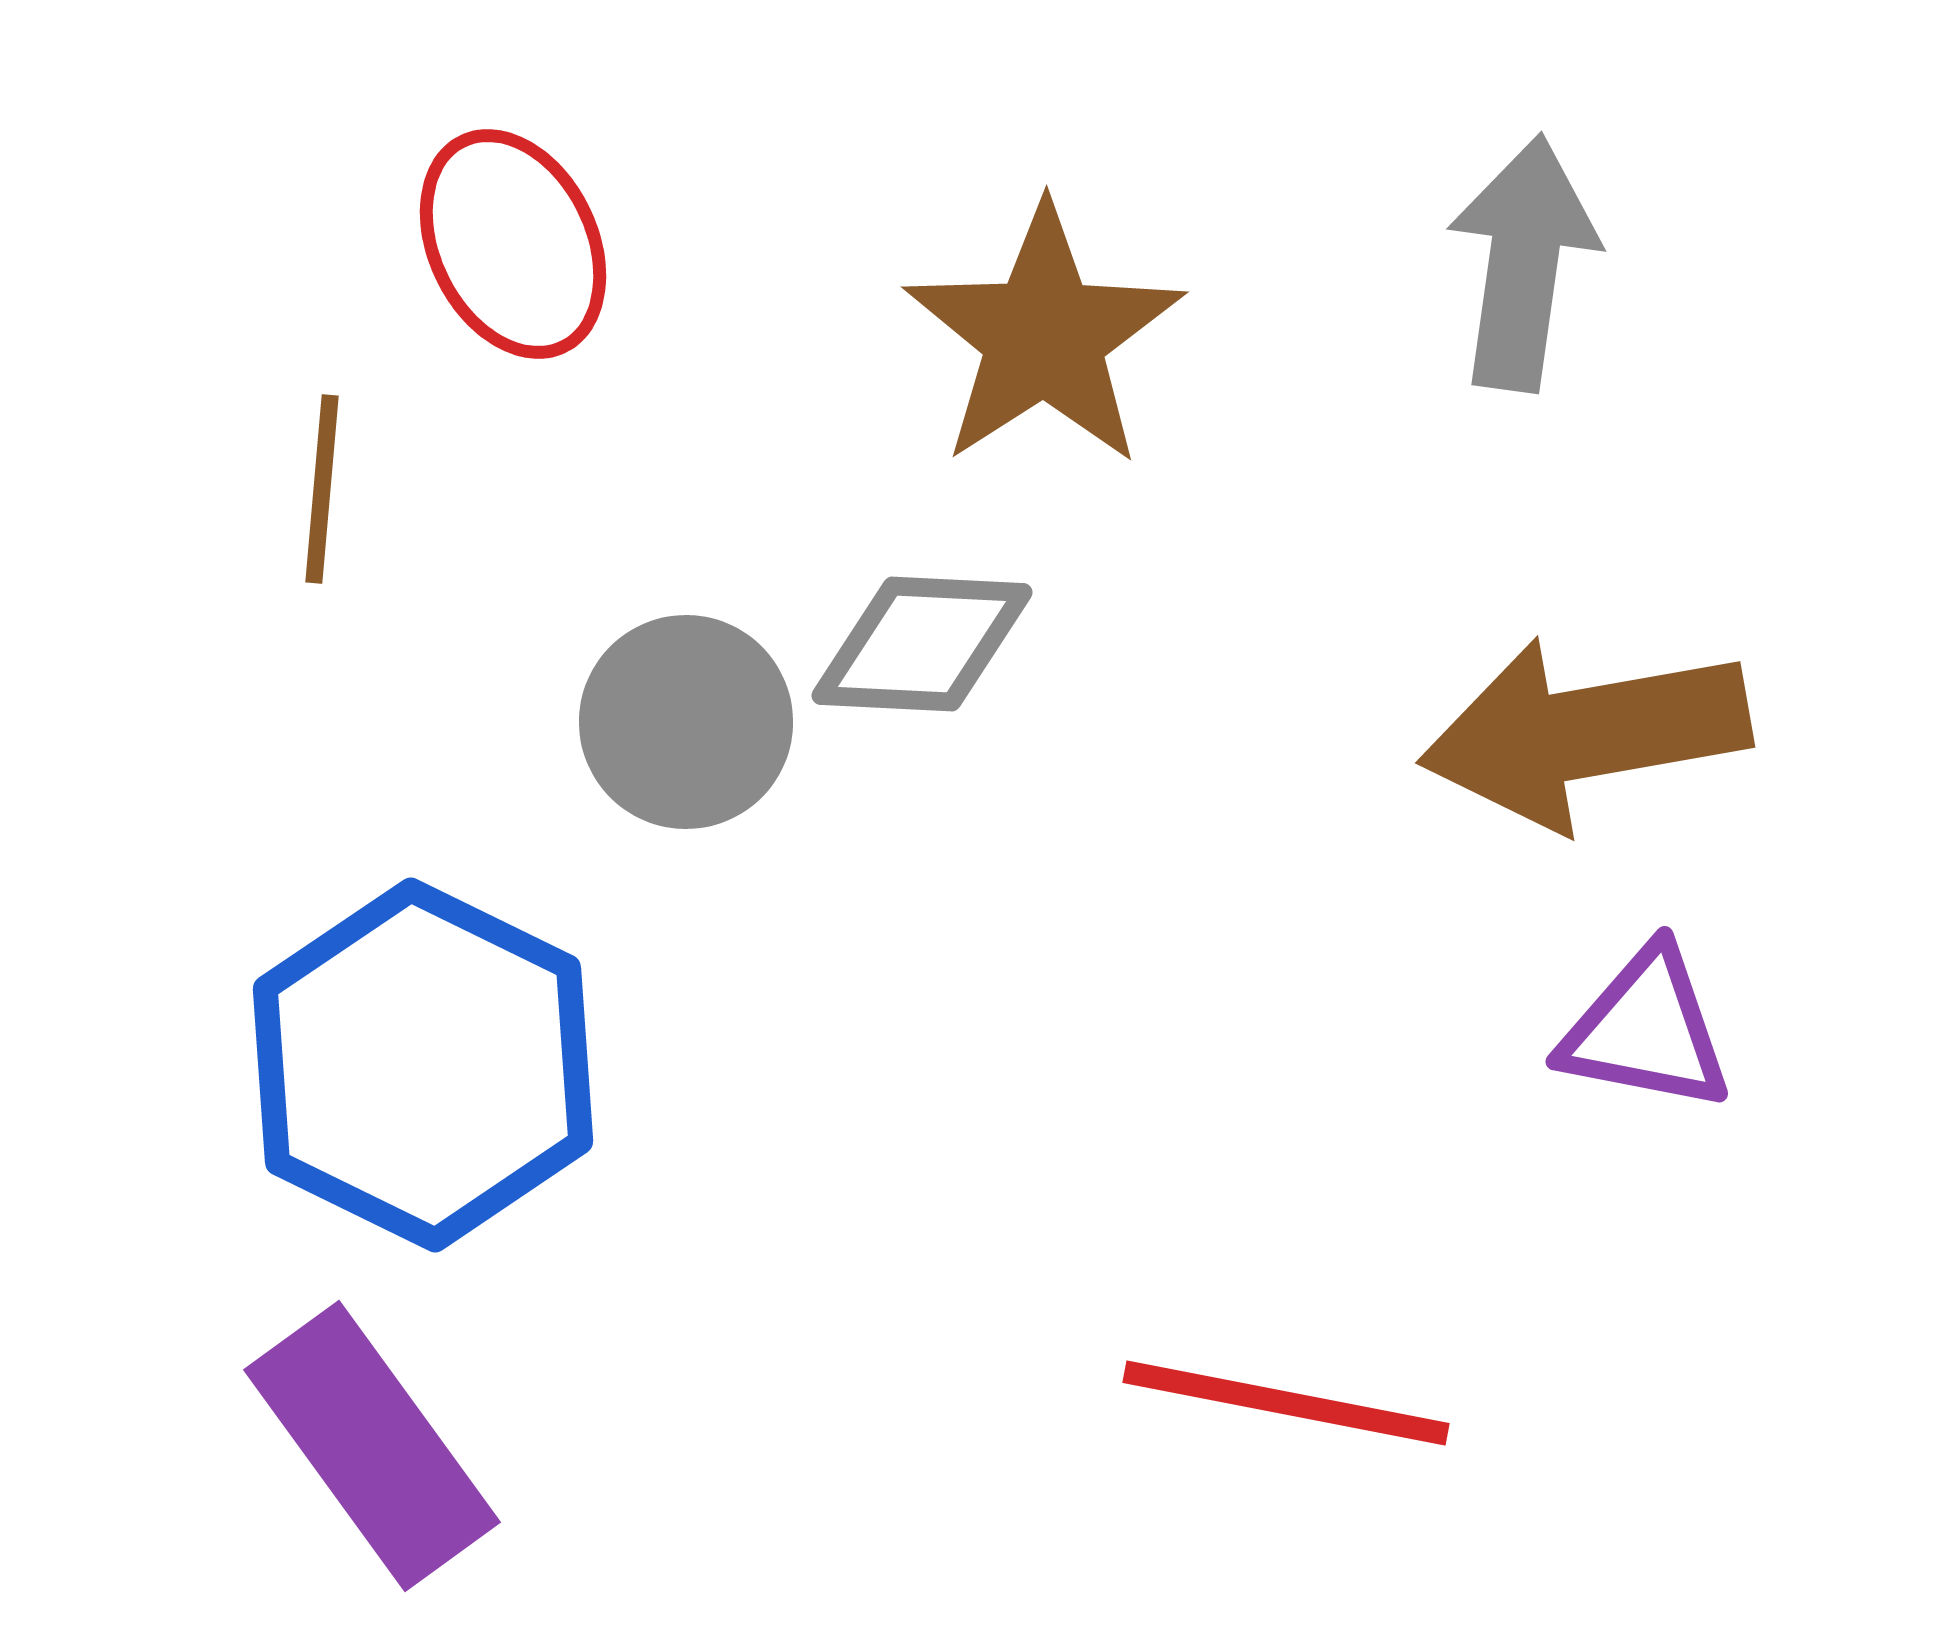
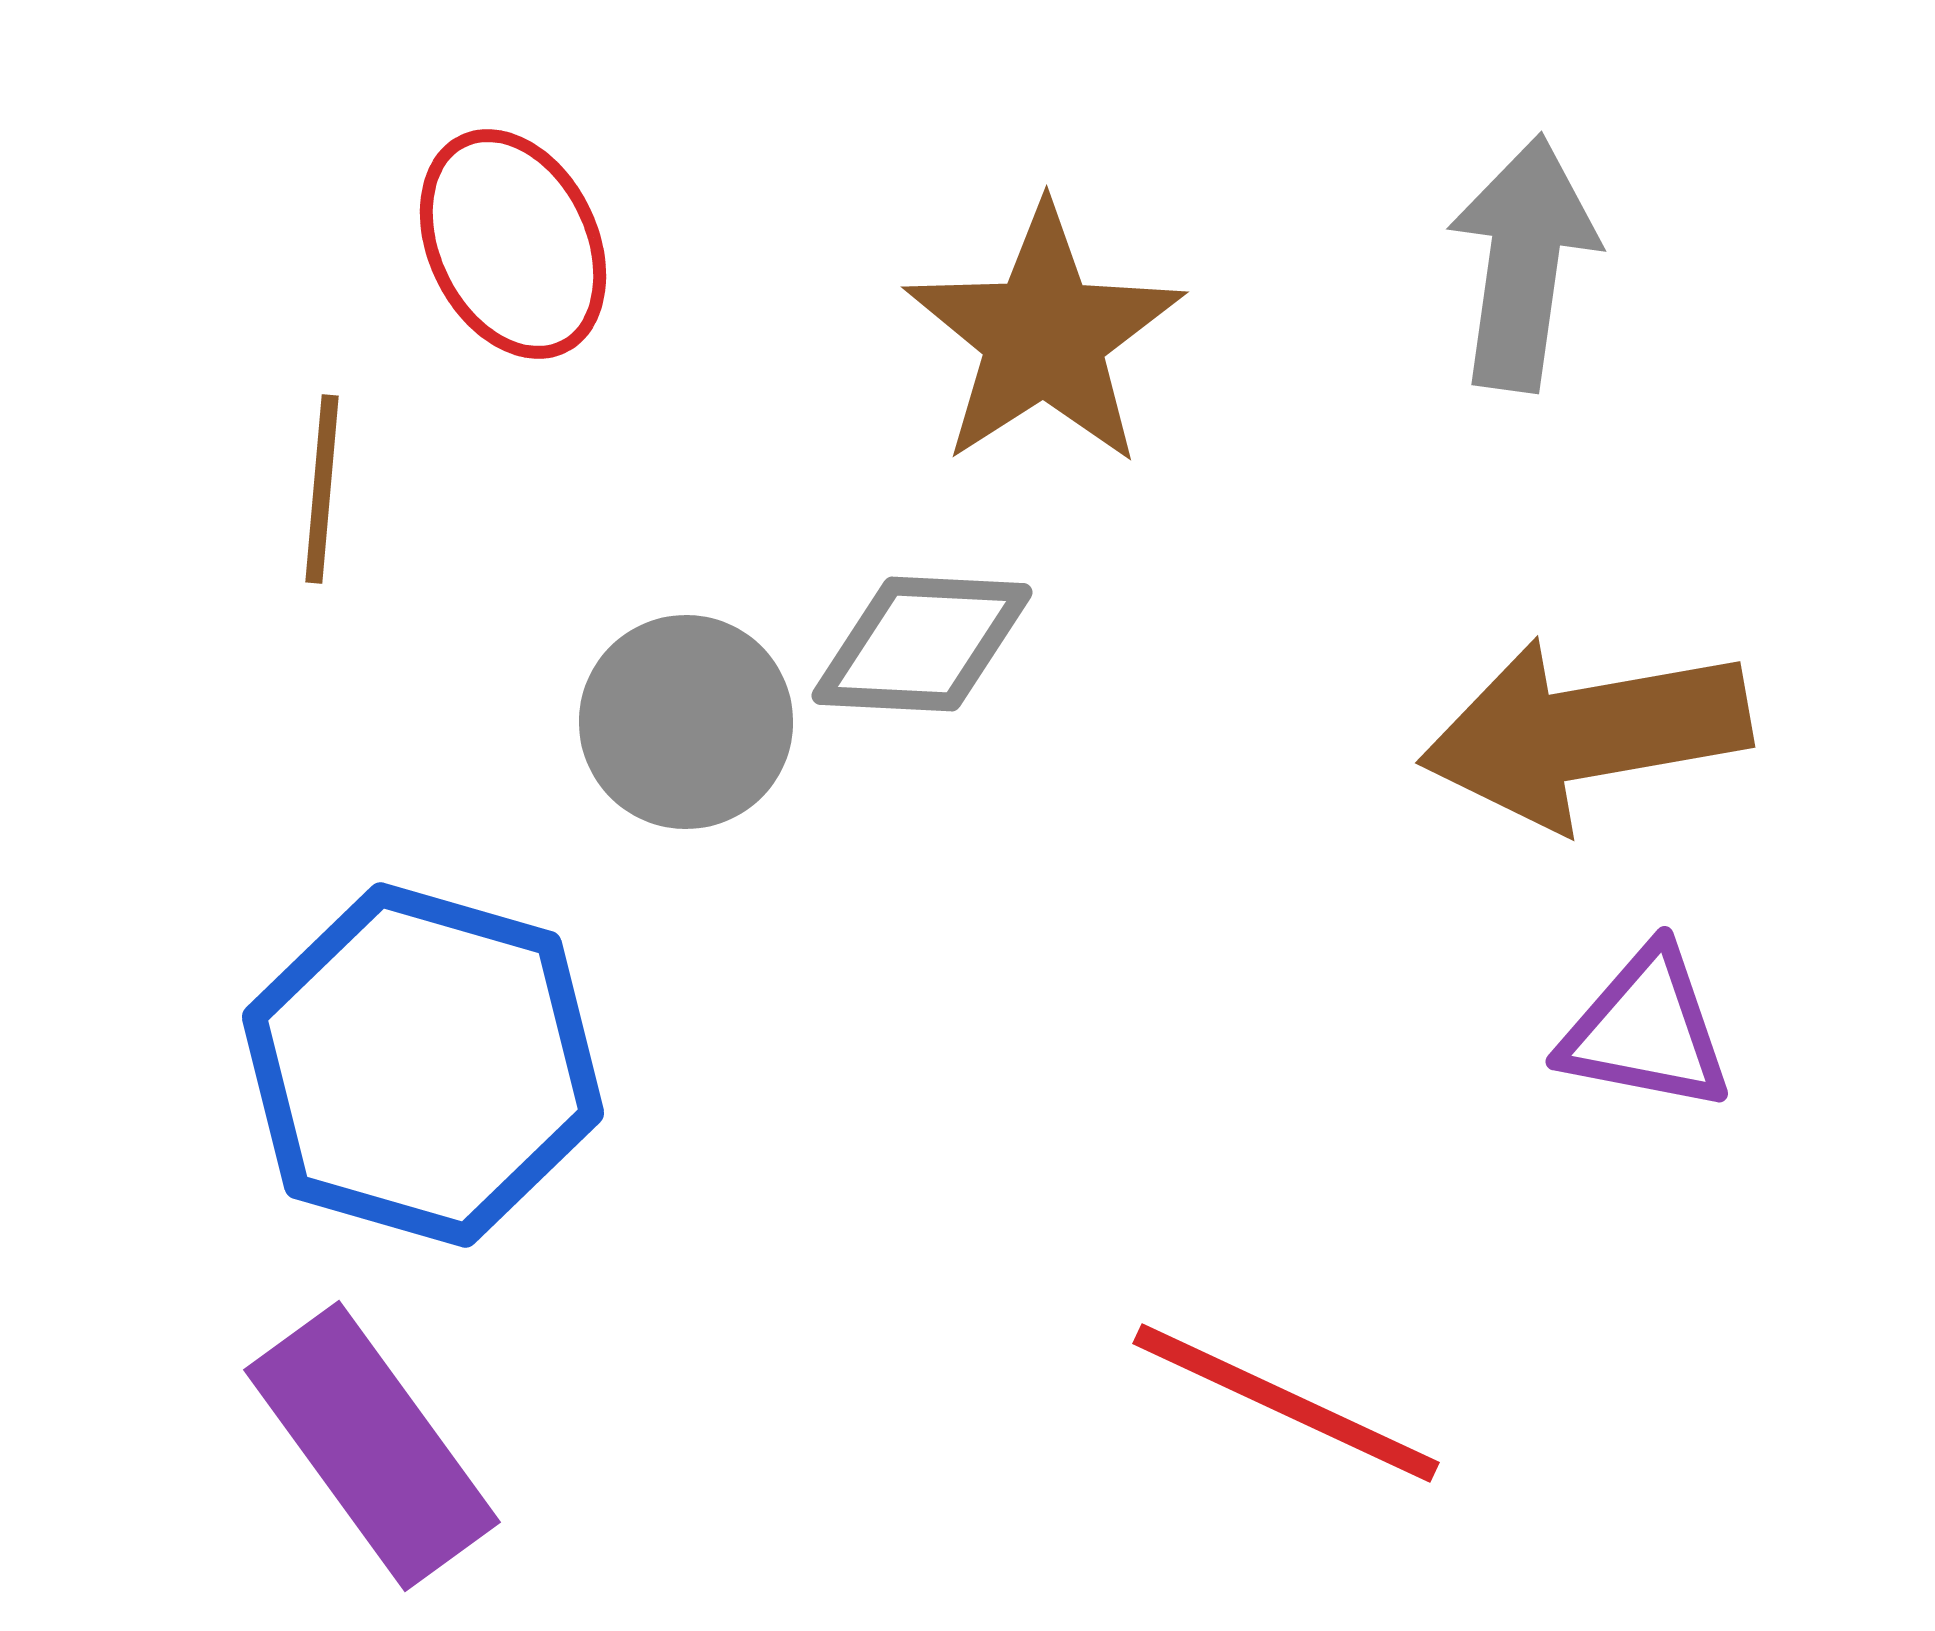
blue hexagon: rotated 10 degrees counterclockwise
red line: rotated 14 degrees clockwise
